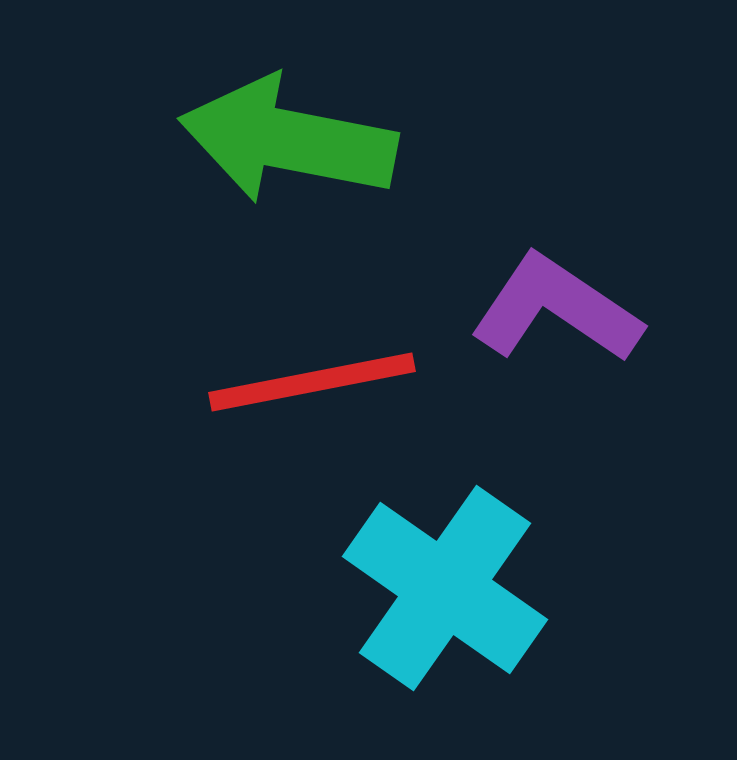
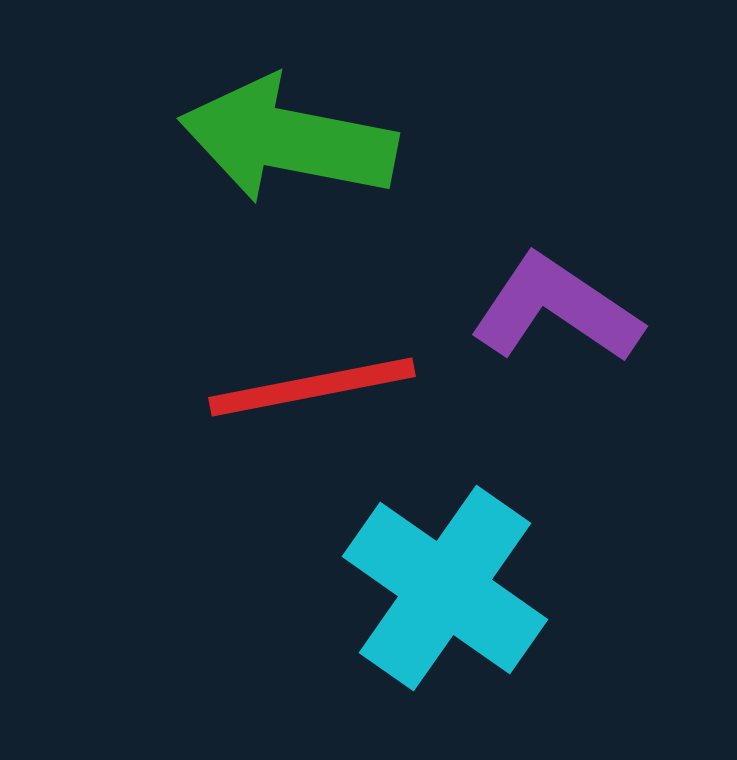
red line: moved 5 px down
